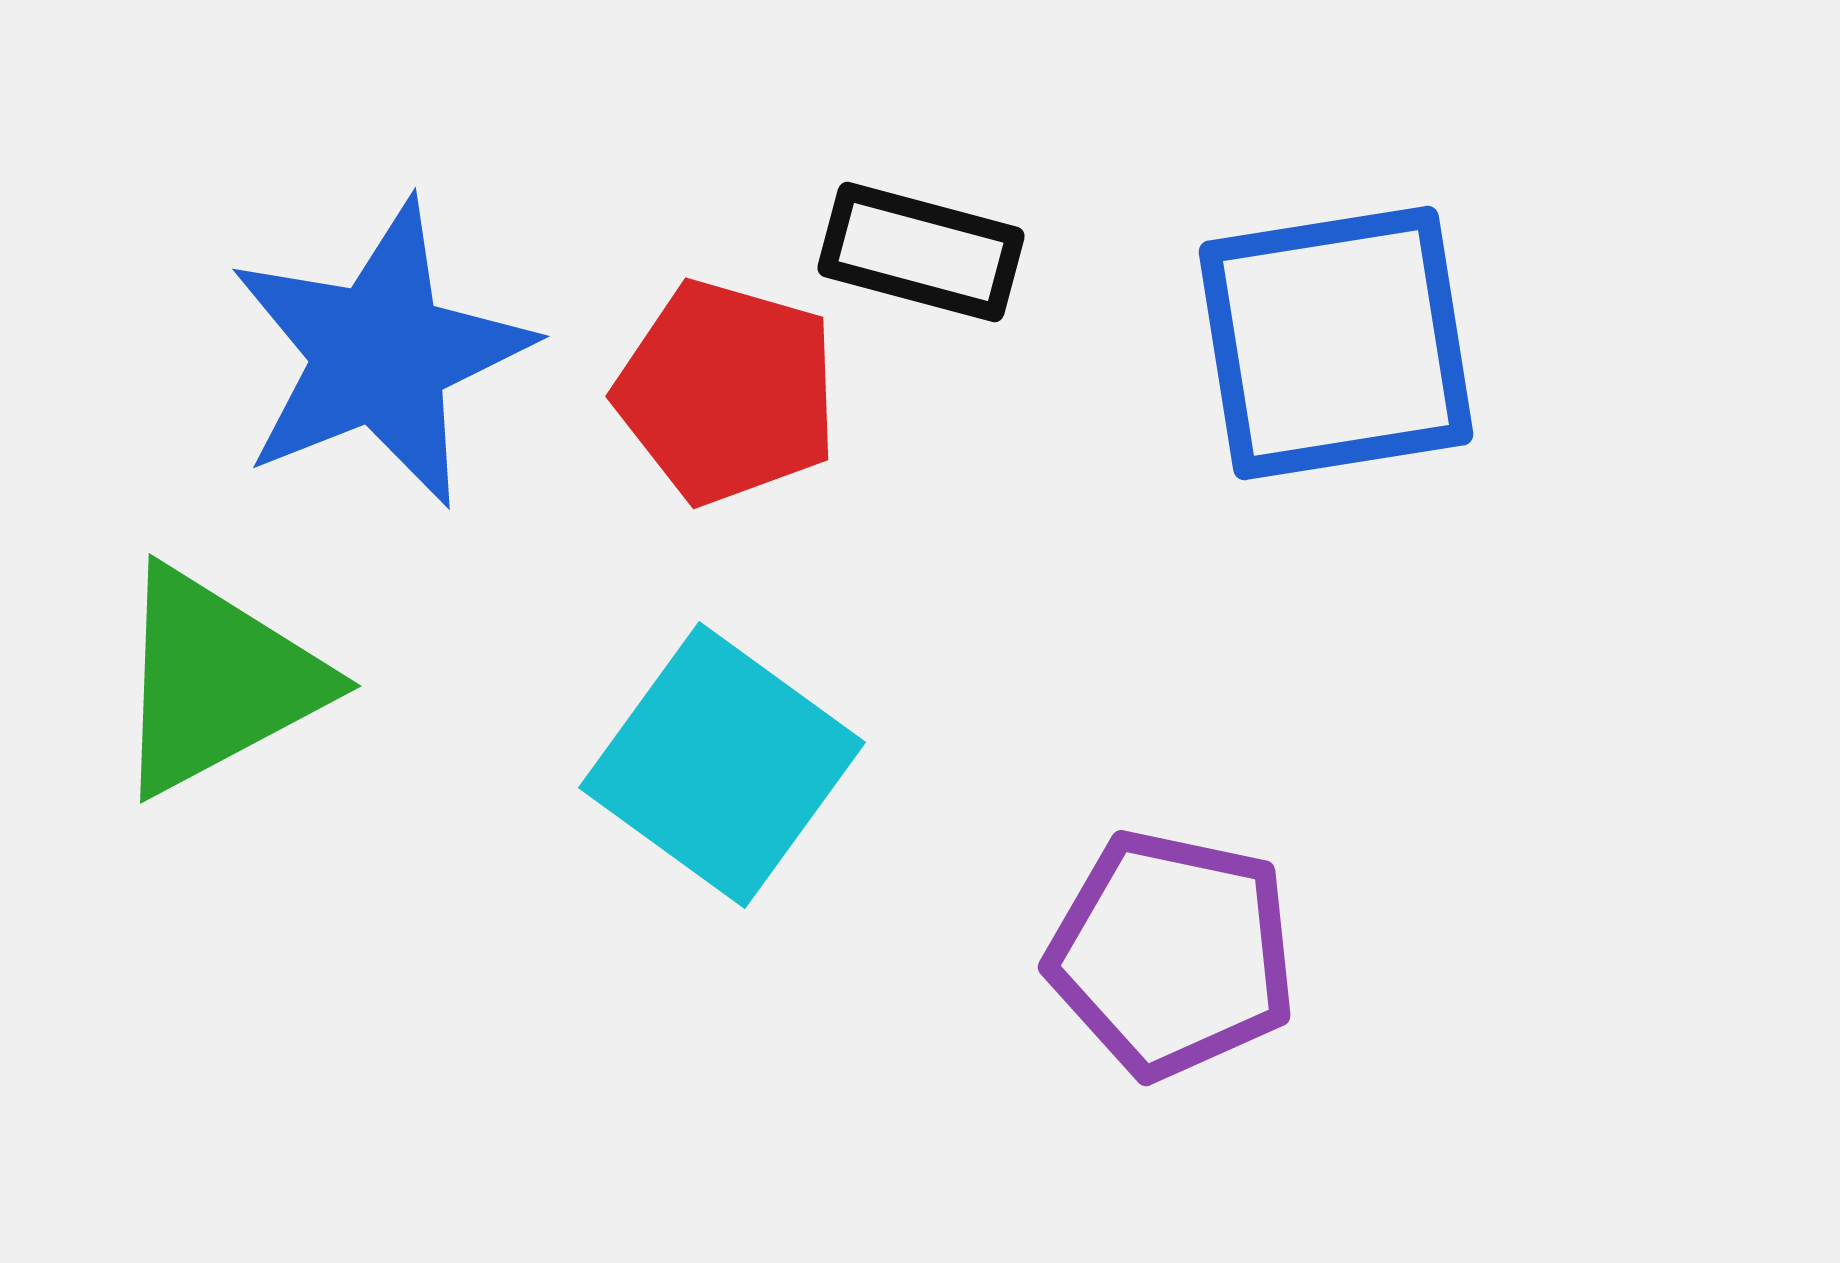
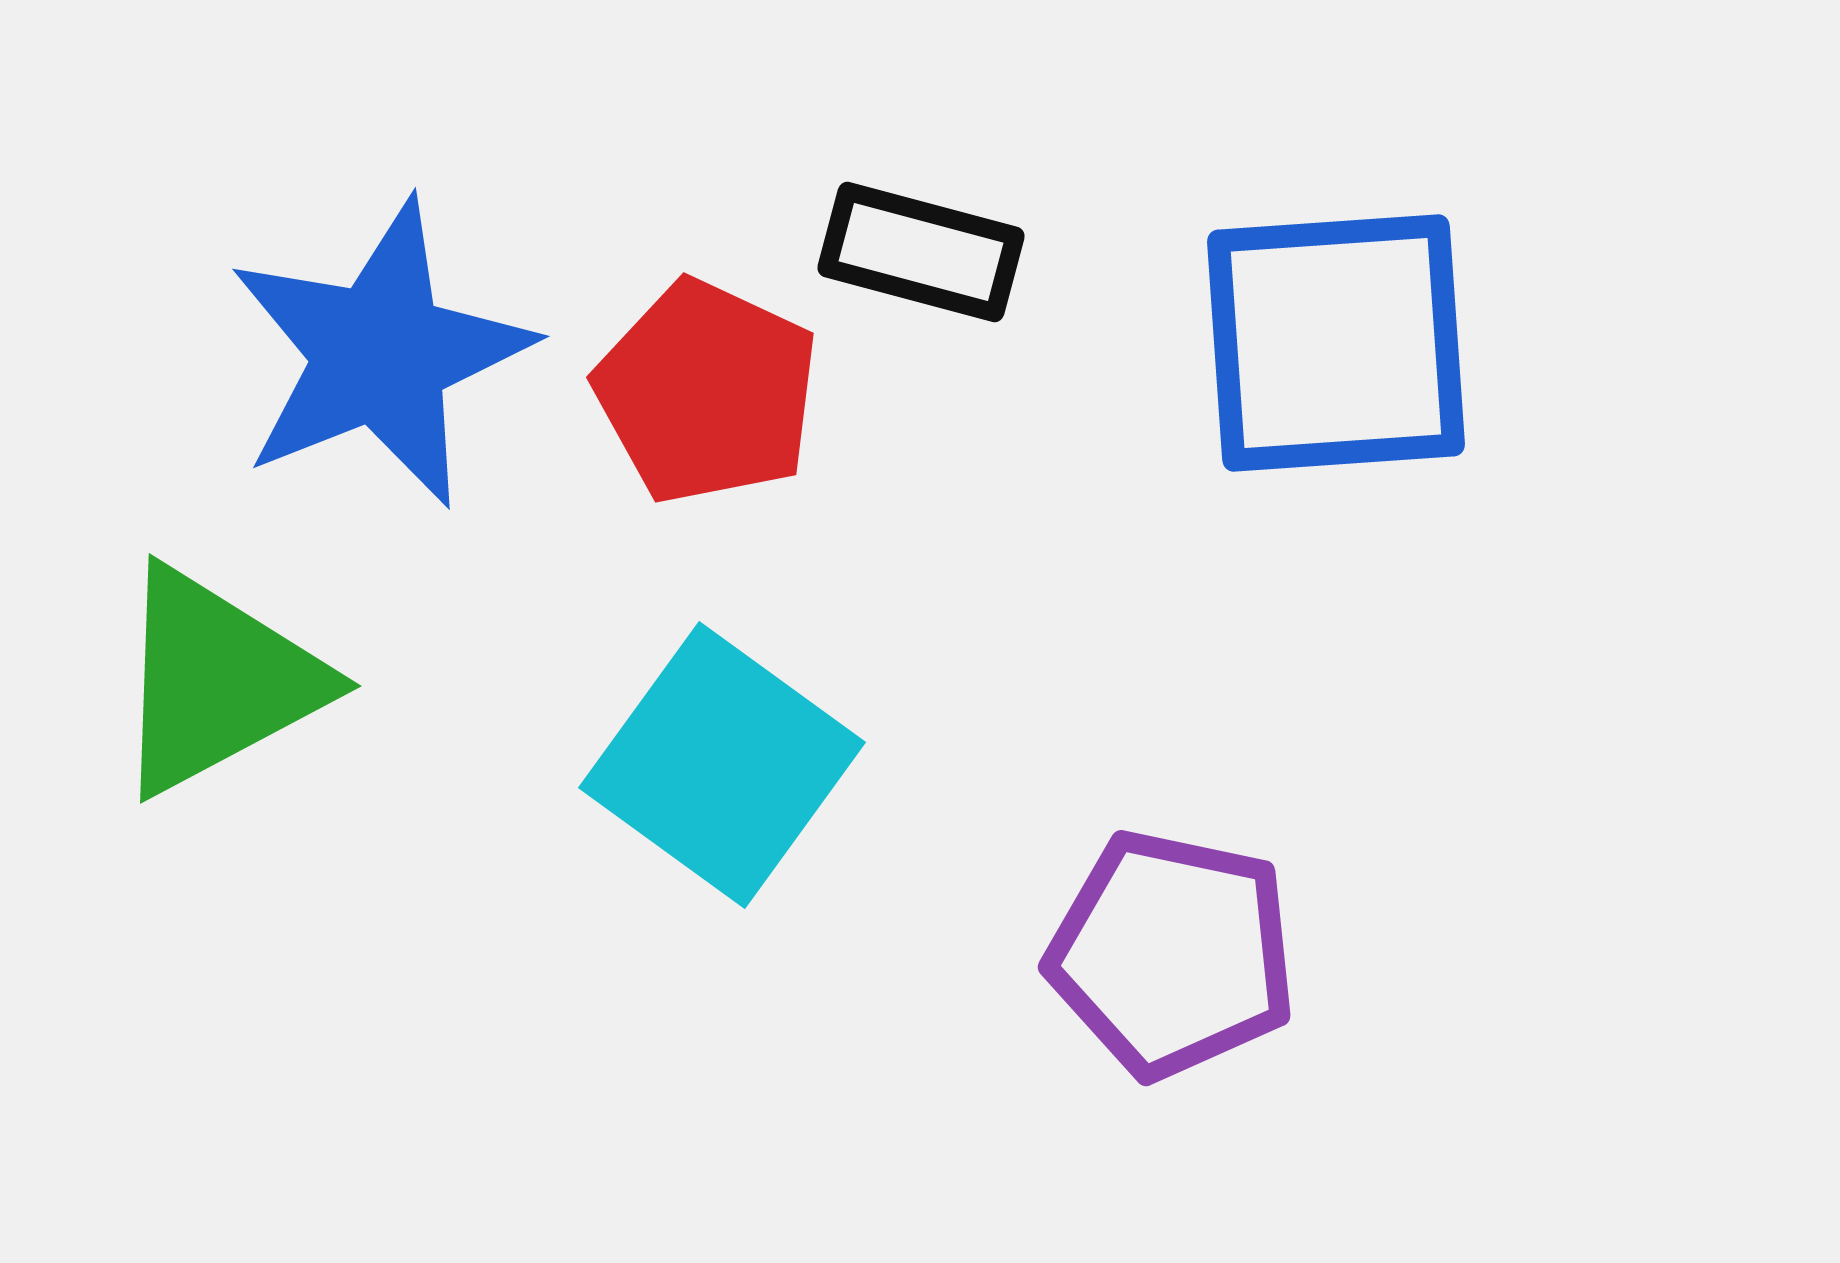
blue square: rotated 5 degrees clockwise
red pentagon: moved 20 px left; rotated 9 degrees clockwise
